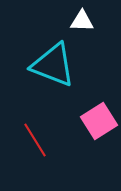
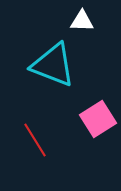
pink square: moved 1 px left, 2 px up
